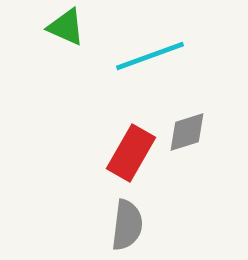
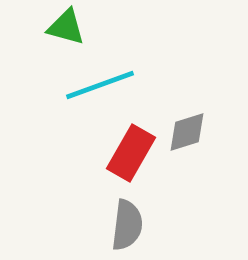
green triangle: rotated 9 degrees counterclockwise
cyan line: moved 50 px left, 29 px down
